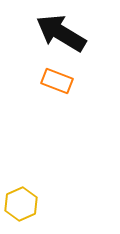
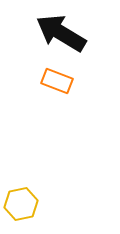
yellow hexagon: rotated 12 degrees clockwise
